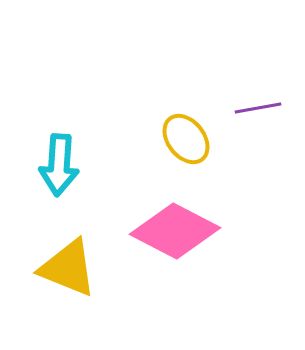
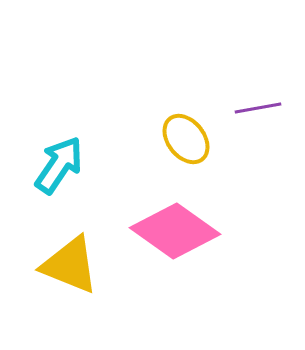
cyan arrow: rotated 150 degrees counterclockwise
pink diamond: rotated 8 degrees clockwise
yellow triangle: moved 2 px right, 3 px up
